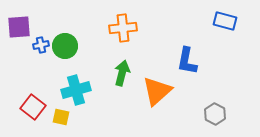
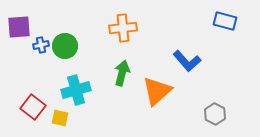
blue L-shape: rotated 52 degrees counterclockwise
yellow square: moved 1 px left, 1 px down
